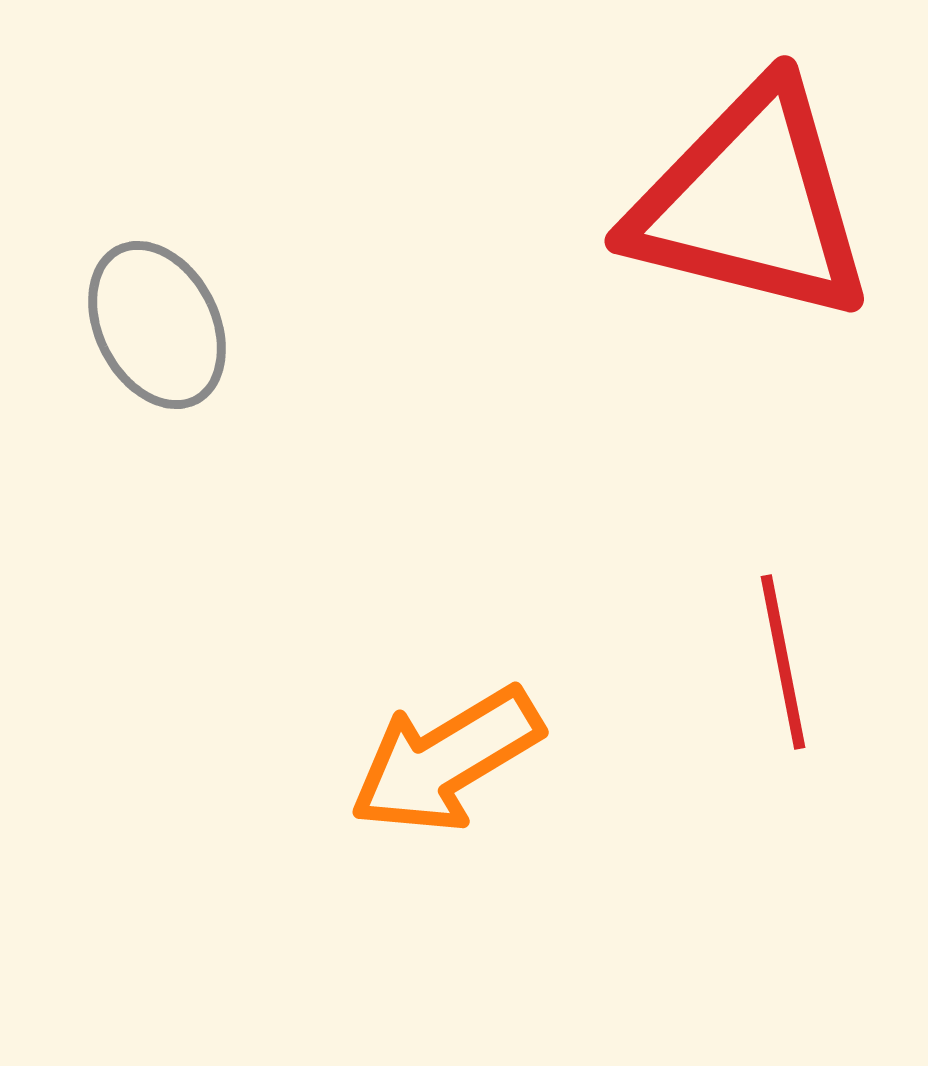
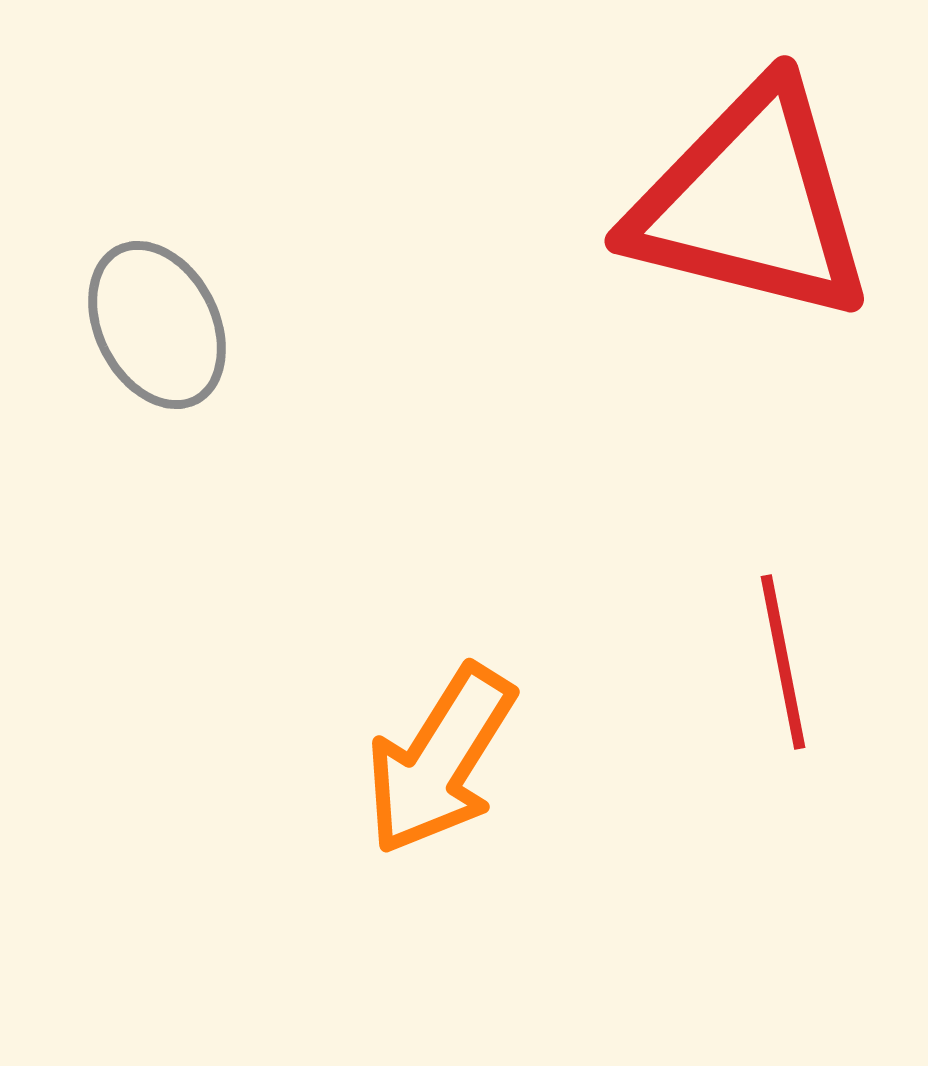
orange arrow: moved 6 px left; rotated 27 degrees counterclockwise
